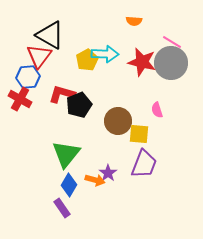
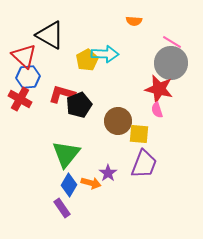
red triangle: moved 15 px left; rotated 24 degrees counterclockwise
red star: moved 17 px right, 27 px down
orange arrow: moved 4 px left, 3 px down
